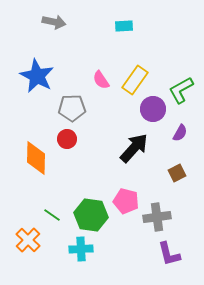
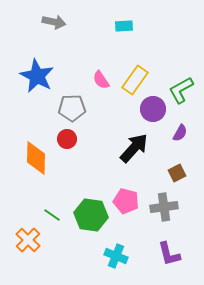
gray cross: moved 7 px right, 10 px up
cyan cross: moved 35 px right, 7 px down; rotated 25 degrees clockwise
